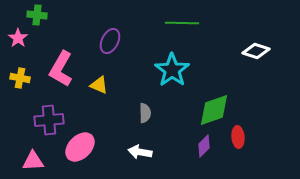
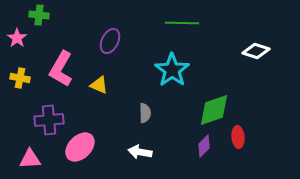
green cross: moved 2 px right
pink star: moved 1 px left
pink triangle: moved 3 px left, 2 px up
